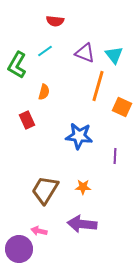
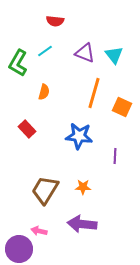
green L-shape: moved 1 px right, 2 px up
orange line: moved 4 px left, 7 px down
red rectangle: moved 9 px down; rotated 18 degrees counterclockwise
